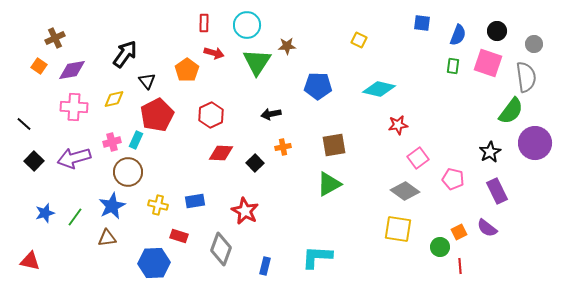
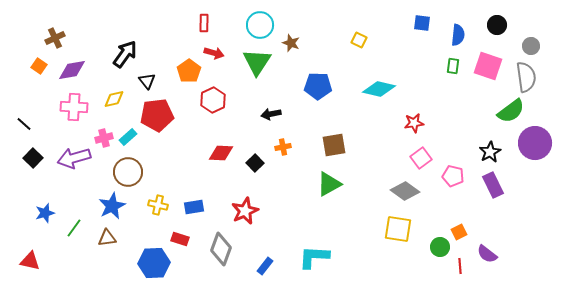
cyan circle at (247, 25): moved 13 px right
black circle at (497, 31): moved 6 px up
blue semicircle at (458, 35): rotated 15 degrees counterclockwise
gray circle at (534, 44): moved 3 px left, 2 px down
brown star at (287, 46): moved 4 px right, 3 px up; rotated 24 degrees clockwise
pink square at (488, 63): moved 3 px down
orange pentagon at (187, 70): moved 2 px right, 1 px down
green semicircle at (511, 111): rotated 16 degrees clockwise
red pentagon at (157, 115): rotated 20 degrees clockwise
red hexagon at (211, 115): moved 2 px right, 15 px up
red star at (398, 125): moved 16 px right, 2 px up
cyan rectangle at (136, 140): moved 8 px left, 3 px up; rotated 24 degrees clockwise
pink cross at (112, 142): moved 8 px left, 4 px up
pink square at (418, 158): moved 3 px right
black square at (34, 161): moved 1 px left, 3 px up
pink pentagon at (453, 179): moved 3 px up
purple rectangle at (497, 191): moved 4 px left, 6 px up
blue rectangle at (195, 201): moved 1 px left, 6 px down
red star at (245, 211): rotated 20 degrees clockwise
green line at (75, 217): moved 1 px left, 11 px down
purple semicircle at (487, 228): moved 26 px down
red rectangle at (179, 236): moved 1 px right, 3 px down
cyan L-shape at (317, 257): moved 3 px left
blue rectangle at (265, 266): rotated 24 degrees clockwise
